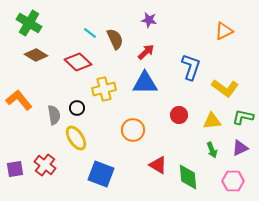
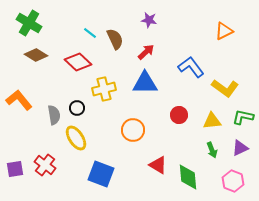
blue L-shape: rotated 56 degrees counterclockwise
pink hexagon: rotated 20 degrees clockwise
